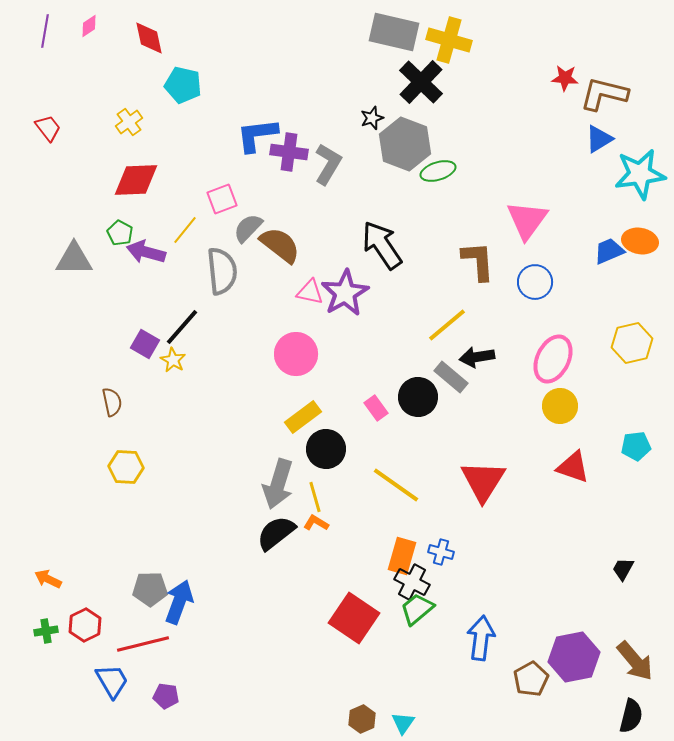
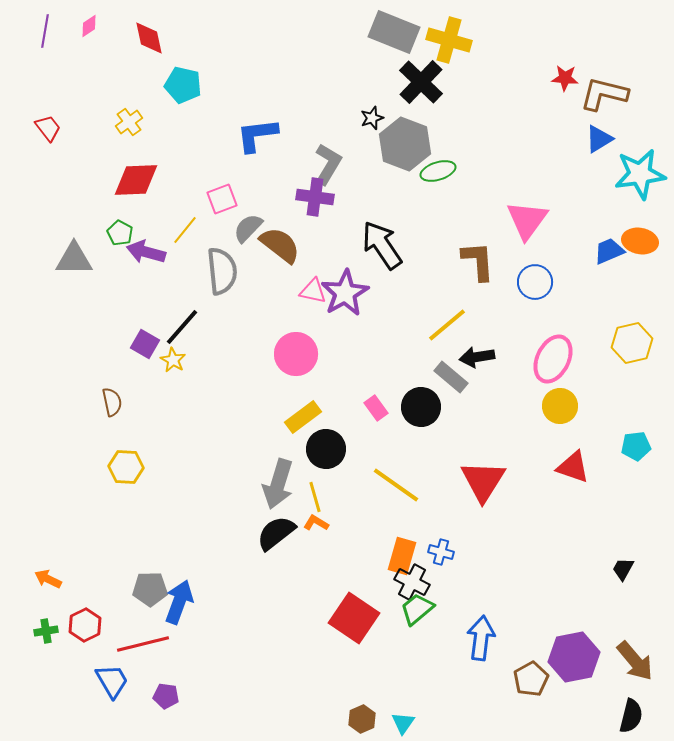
gray rectangle at (394, 32): rotated 9 degrees clockwise
purple cross at (289, 152): moved 26 px right, 45 px down
pink triangle at (310, 292): moved 3 px right, 1 px up
black circle at (418, 397): moved 3 px right, 10 px down
